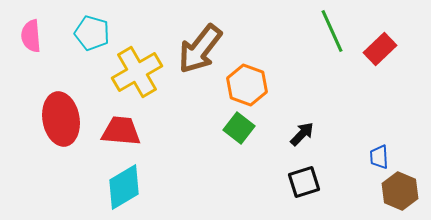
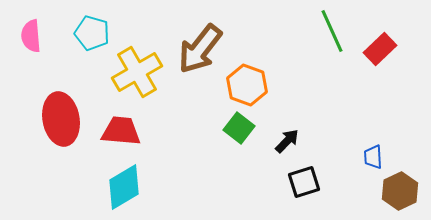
black arrow: moved 15 px left, 7 px down
blue trapezoid: moved 6 px left
brown hexagon: rotated 12 degrees clockwise
